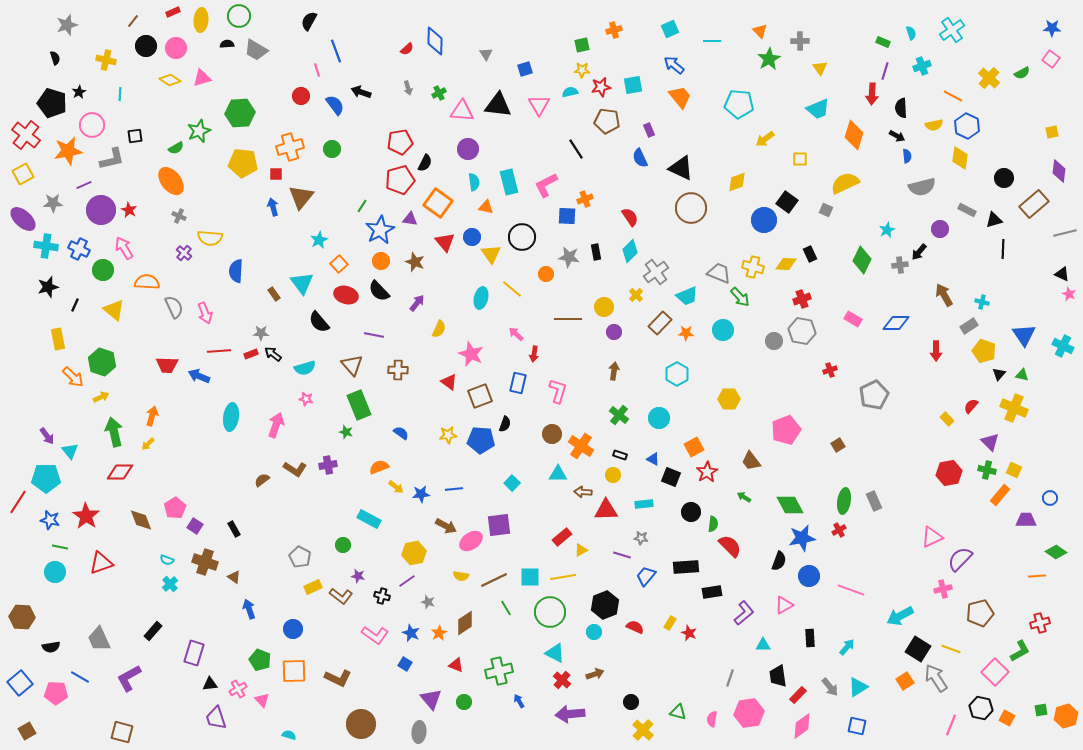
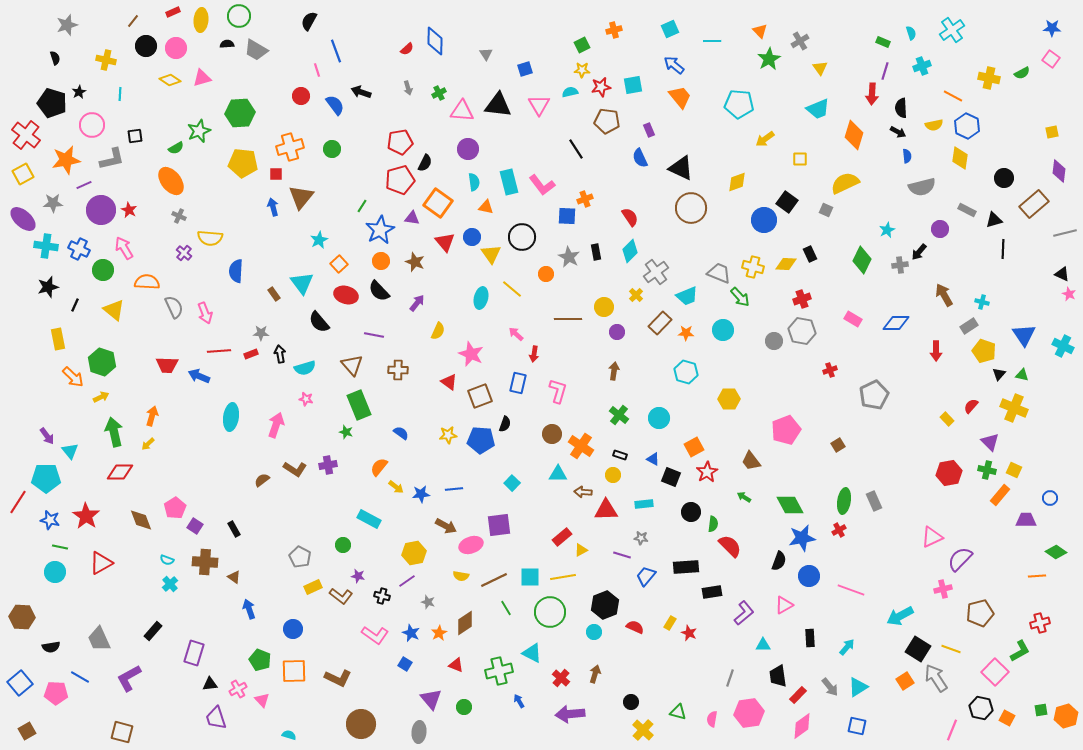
gray cross at (800, 41): rotated 30 degrees counterclockwise
green square at (582, 45): rotated 14 degrees counterclockwise
yellow cross at (989, 78): rotated 30 degrees counterclockwise
black arrow at (897, 136): moved 1 px right, 4 px up
orange star at (68, 151): moved 2 px left, 9 px down
pink L-shape at (546, 185): moved 4 px left; rotated 100 degrees counterclockwise
purple triangle at (410, 219): moved 2 px right, 1 px up
gray star at (569, 257): rotated 20 degrees clockwise
yellow semicircle at (439, 329): moved 1 px left, 2 px down
purple circle at (614, 332): moved 3 px right
black arrow at (273, 354): moved 7 px right; rotated 42 degrees clockwise
cyan hexagon at (677, 374): moved 9 px right, 2 px up; rotated 15 degrees counterclockwise
orange semicircle at (379, 467): rotated 30 degrees counterclockwise
pink ellipse at (471, 541): moved 4 px down; rotated 15 degrees clockwise
brown cross at (205, 562): rotated 15 degrees counterclockwise
red triangle at (101, 563): rotated 10 degrees counterclockwise
cyan triangle at (555, 653): moved 23 px left
brown arrow at (595, 674): rotated 54 degrees counterclockwise
red cross at (562, 680): moved 1 px left, 2 px up
green circle at (464, 702): moved 5 px down
pink line at (951, 725): moved 1 px right, 5 px down
